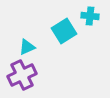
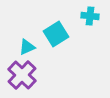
cyan square: moved 8 px left, 3 px down
purple cross: rotated 20 degrees counterclockwise
